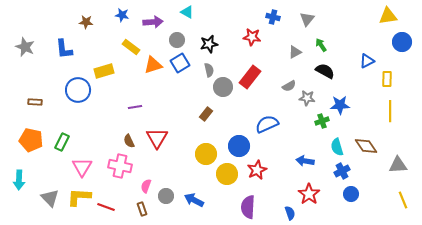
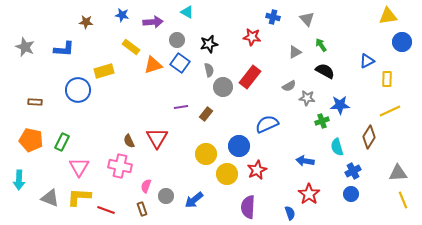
gray triangle at (307, 19): rotated 21 degrees counterclockwise
blue L-shape at (64, 49): rotated 80 degrees counterclockwise
blue square at (180, 63): rotated 24 degrees counterclockwise
purple line at (135, 107): moved 46 px right
yellow line at (390, 111): rotated 65 degrees clockwise
brown diamond at (366, 146): moved 3 px right, 9 px up; rotated 65 degrees clockwise
gray triangle at (398, 165): moved 8 px down
pink triangle at (82, 167): moved 3 px left
blue cross at (342, 171): moved 11 px right
gray triangle at (50, 198): rotated 24 degrees counterclockwise
blue arrow at (194, 200): rotated 66 degrees counterclockwise
red line at (106, 207): moved 3 px down
